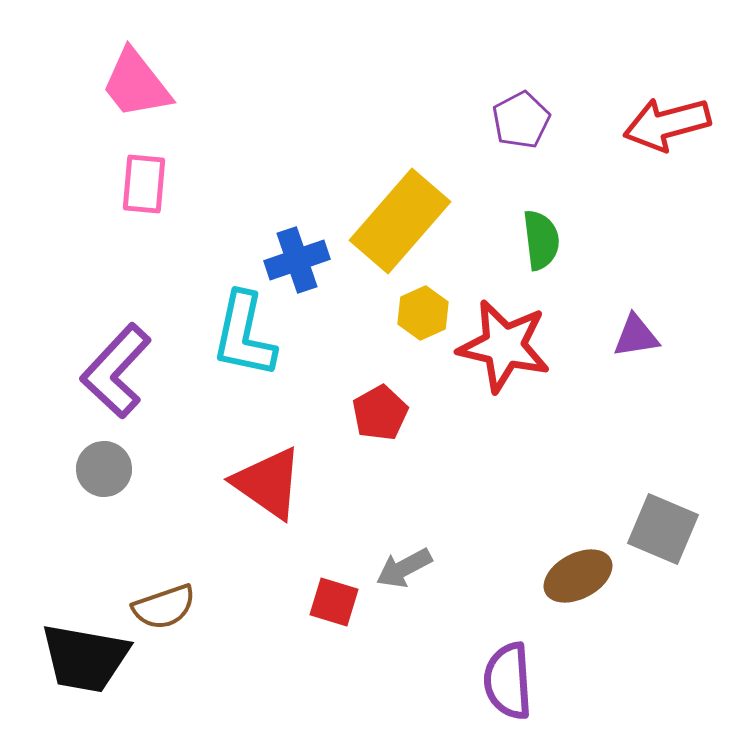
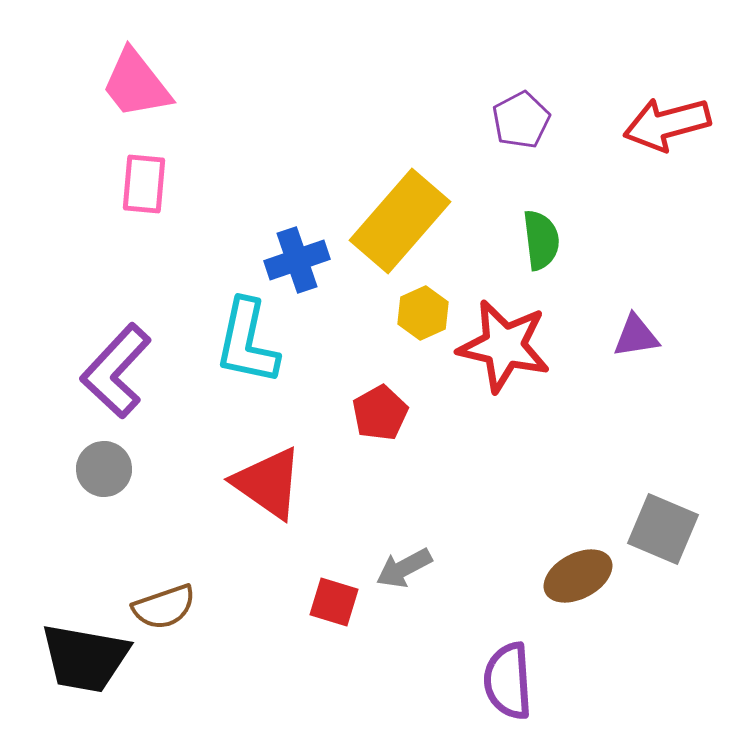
cyan L-shape: moved 3 px right, 7 px down
